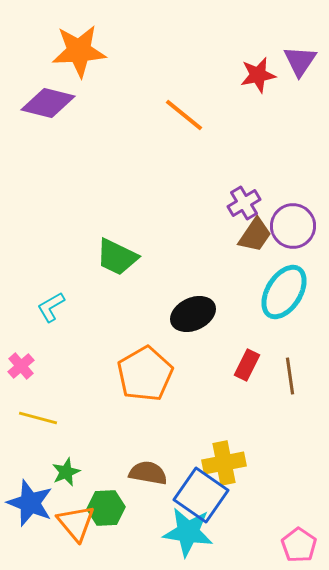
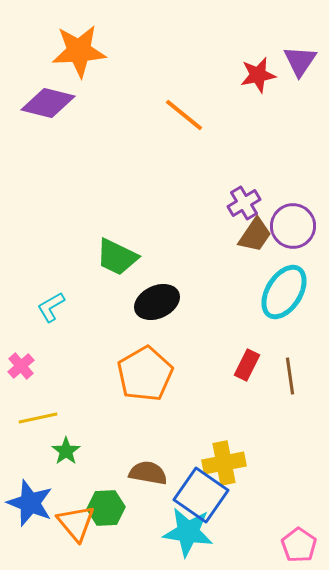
black ellipse: moved 36 px left, 12 px up
yellow line: rotated 27 degrees counterclockwise
green star: moved 21 px up; rotated 12 degrees counterclockwise
